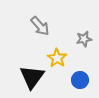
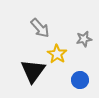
gray arrow: moved 2 px down
yellow star: moved 4 px up
black triangle: moved 1 px right, 6 px up
